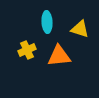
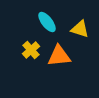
cyan ellipse: rotated 35 degrees counterclockwise
yellow cross: moved 4 px right; rotated 18 degrees counterclockwise
